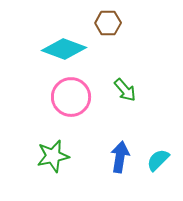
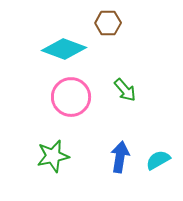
cyan semicircle: rotated 15 degrees clockwise
